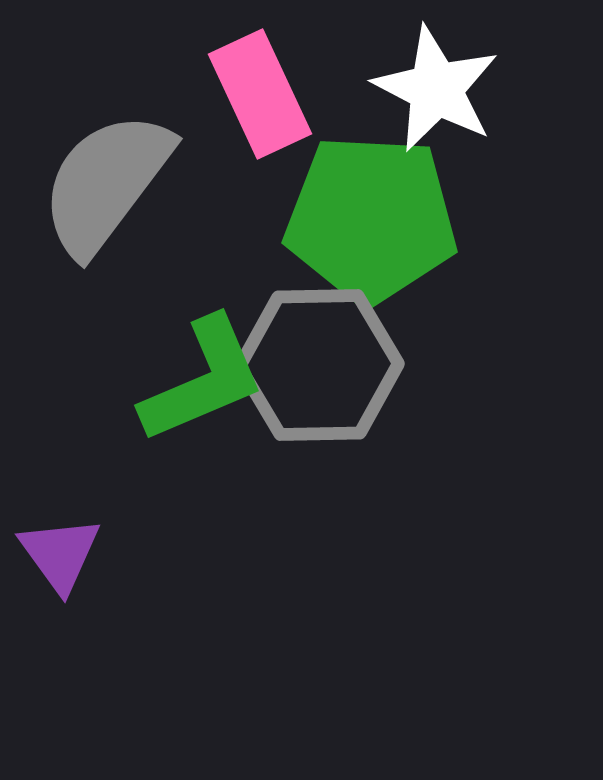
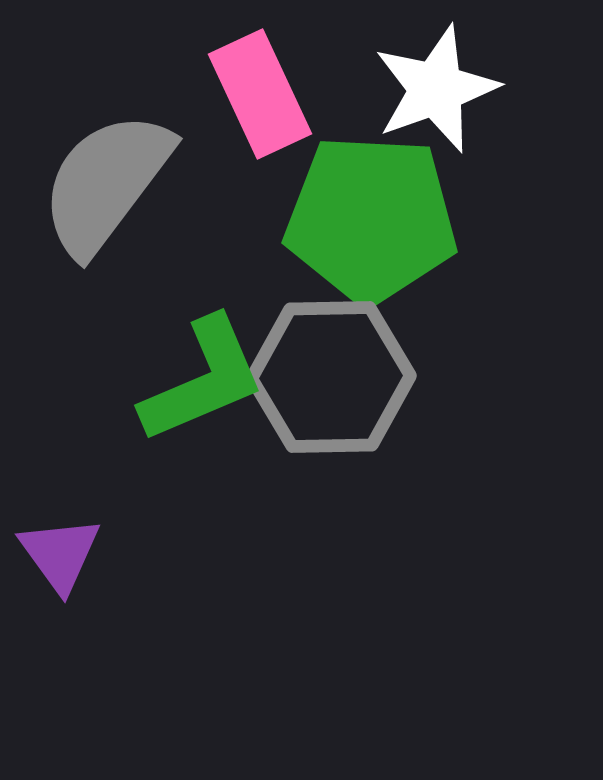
white star: rotated 25 degrees clockwise
gray hexagon: moved 12 px right, 12 px down
